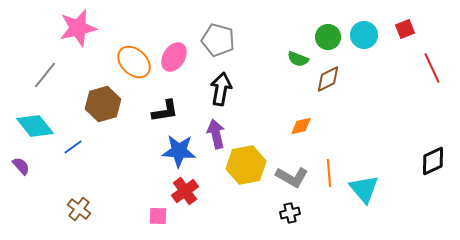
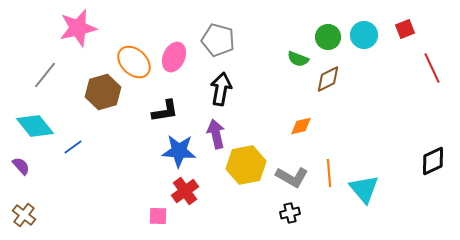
pink ellipse: rotated 8 degrees counterclockwise
brown hexagon: moved 12 px up
brown cross: moved 55 px left, 6 px down
